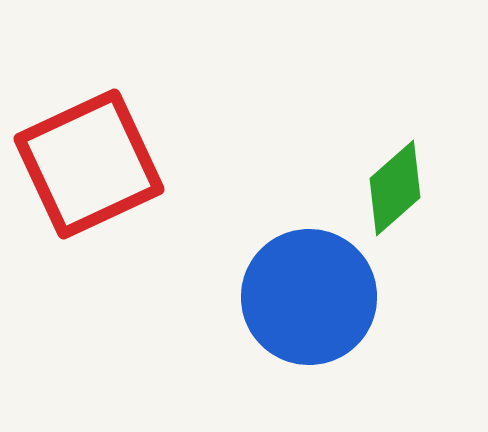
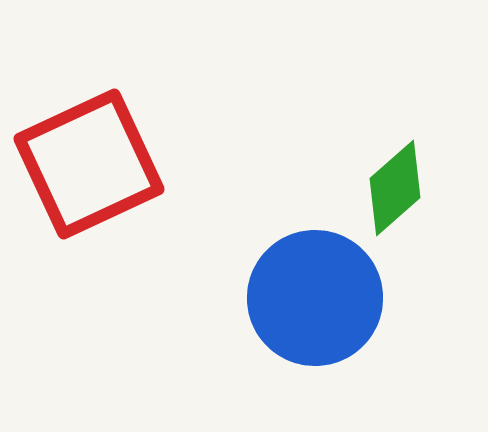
blue circle: moved 6 px right, 1 px down
